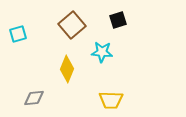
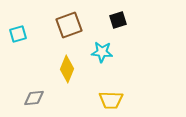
brown square: moved 3 px left; rotated 20 degrees clockwise
